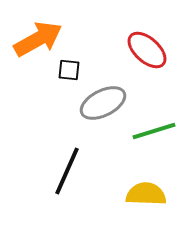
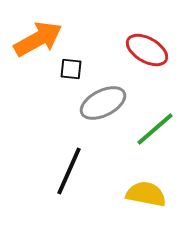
red ellipse: rotated 12 degrees counterclockwise
black square: moved 2 px right, 1 px up
green line: moved 1 px right, 2 px up; rotated 24 degrees counterclockwise
black line: moved 2 px right
yellow semicircle: rotated 9 degrees clockwise
